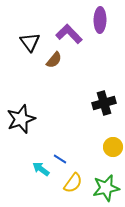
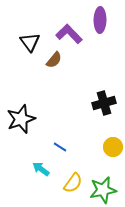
blue line: moved 12 px up
green star: moved 3 px left, 2 px down
